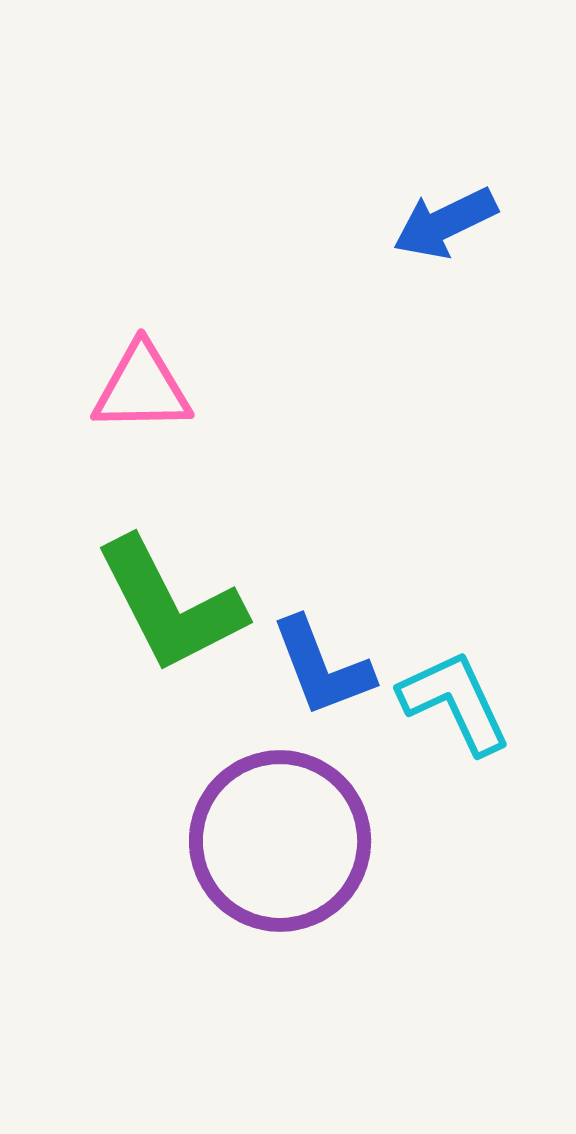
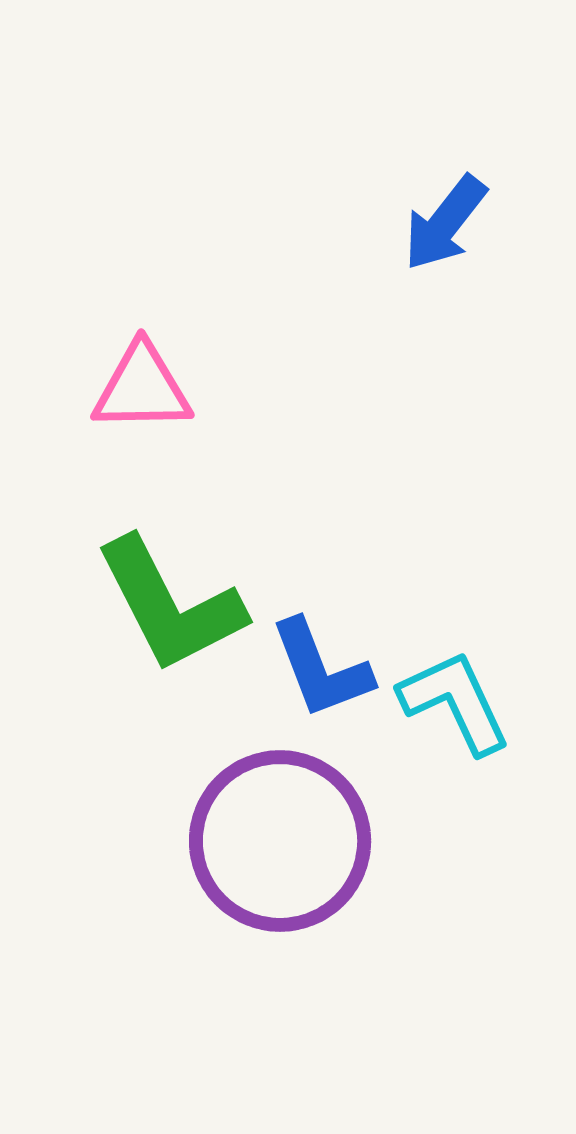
blue arrow: rotated 26 degrees counterclockwise
blue L-shape: moved 1 px left, 2 px down
